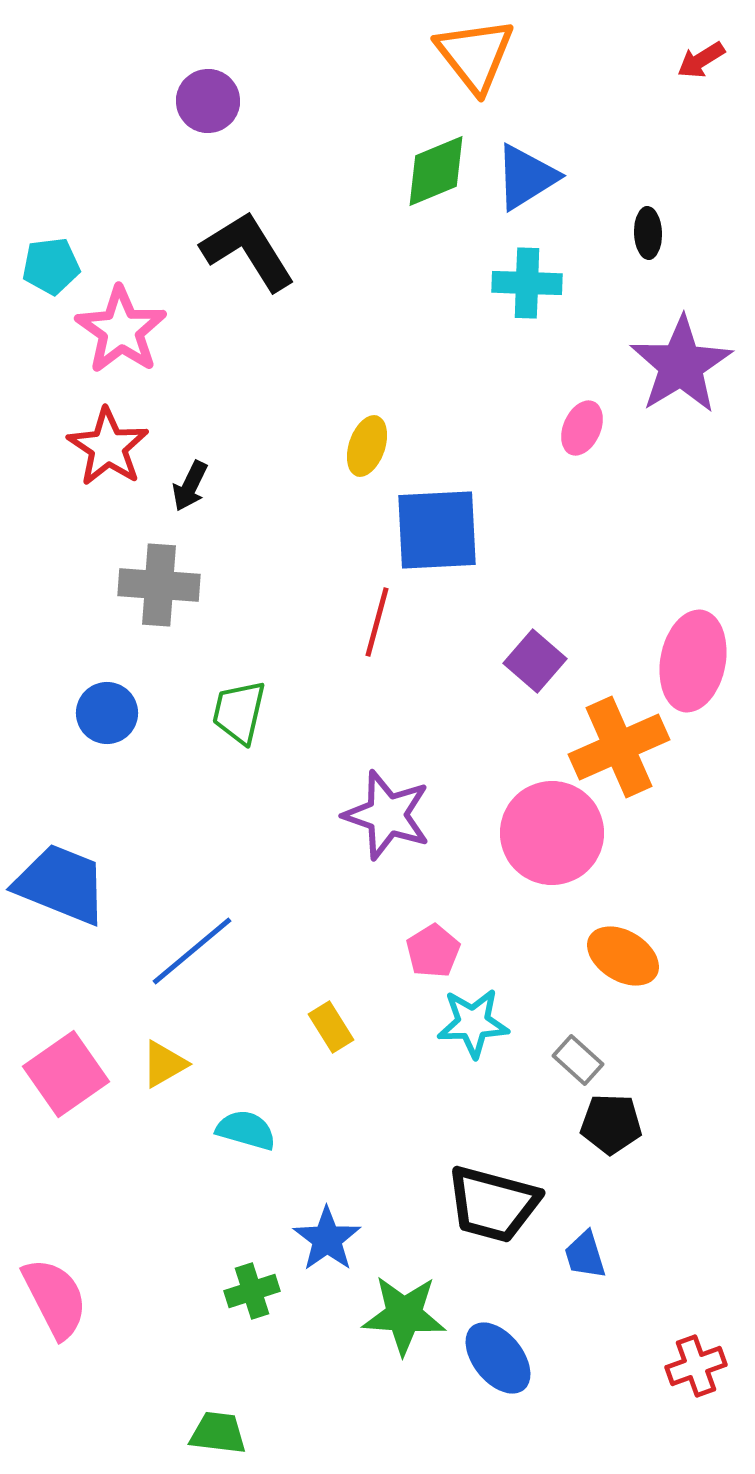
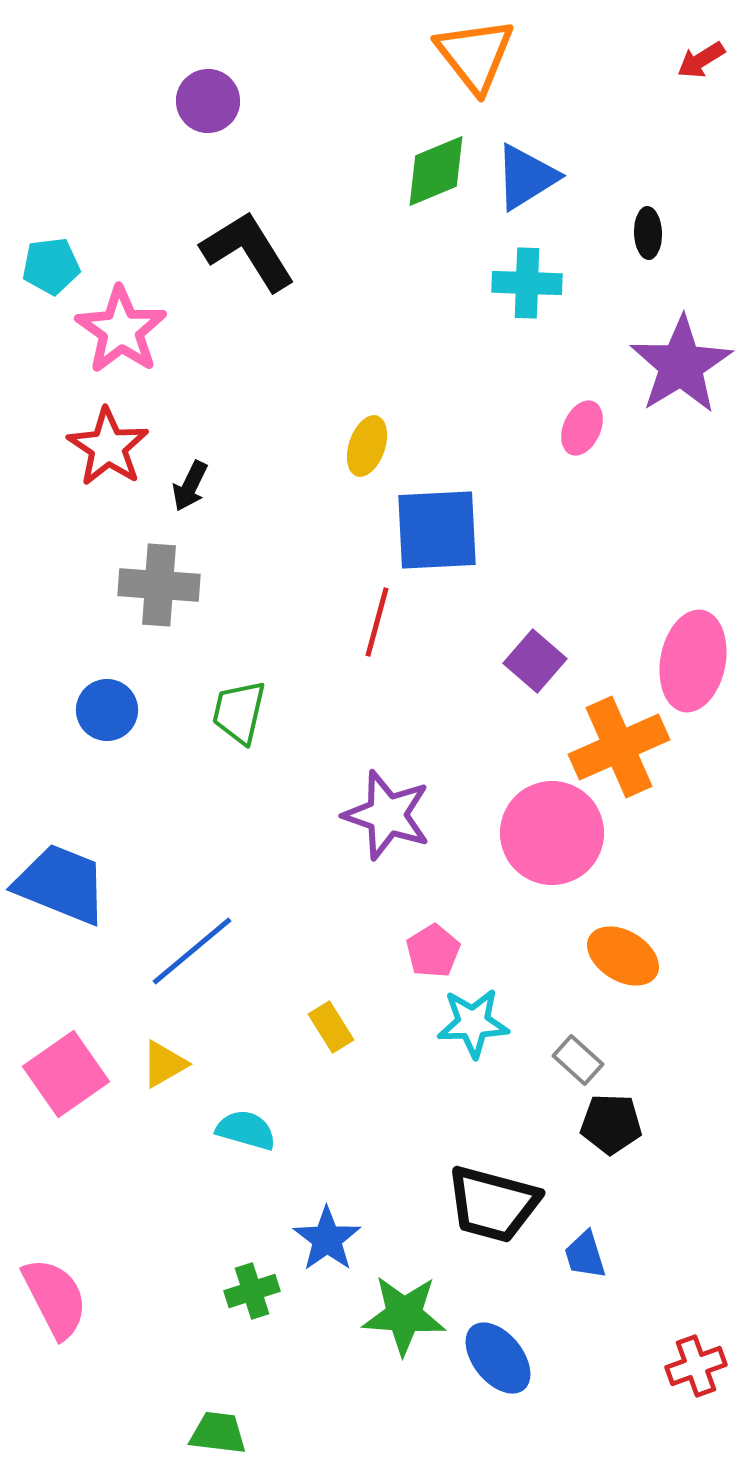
blue circle at (107, 713): moved 3 px up
